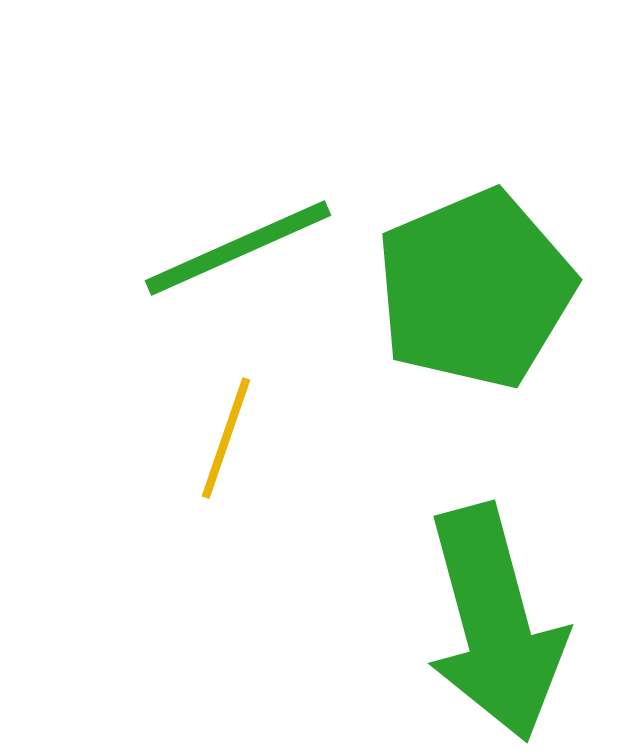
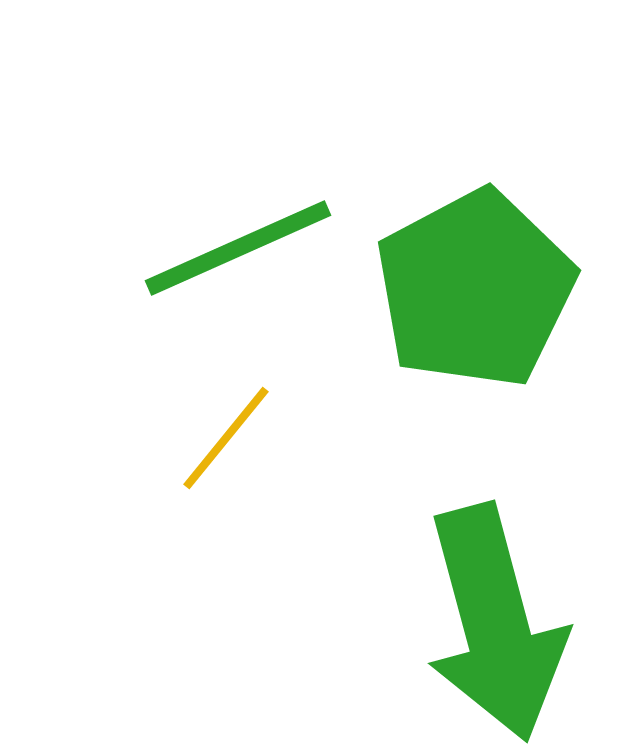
green pentagon: rotated 5 degrees counterclockwise
yellow line: rotated 20 degrees clockwise
